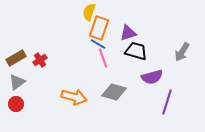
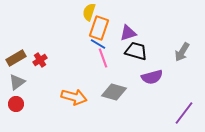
purple line: moved 17 px right, 11 px down; rotated 20 degrees clockwise
